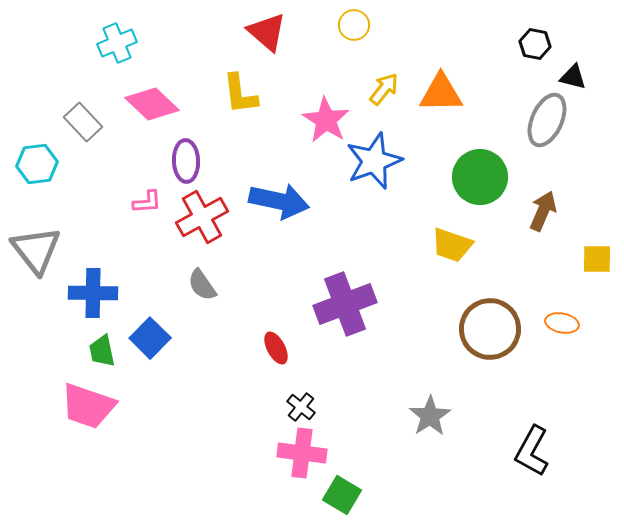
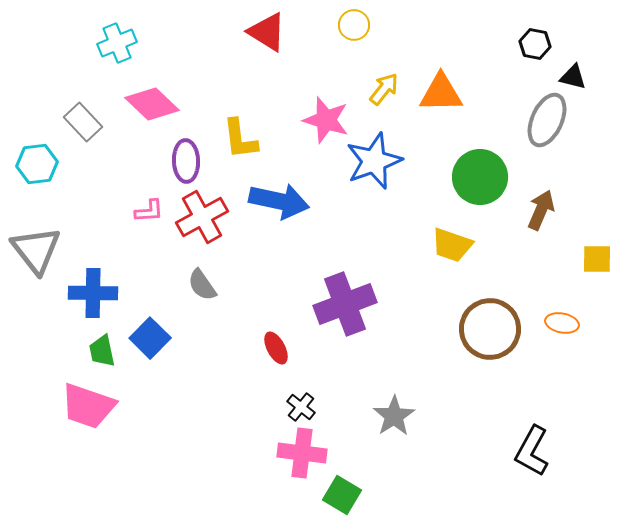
red triangle: rotated 9 degrees counterclockwise
yellow L-shape: moved 45 px down
pink star: rotated 15 degrees counterclockwise
pink L-shape: moved 2 px right, 9 px down
brown arrow: moved 2 px left, 1 px up
gray star: moved 36 px left
